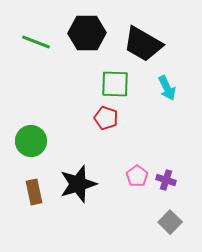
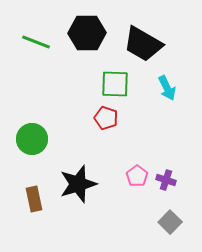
green circle: moved 1 px right, 2 px up
brown rectangle: moved 7 px down
